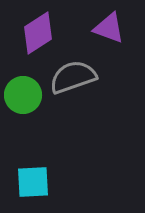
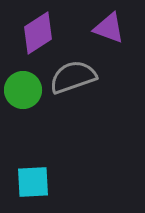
green circle: moved 5 px up
